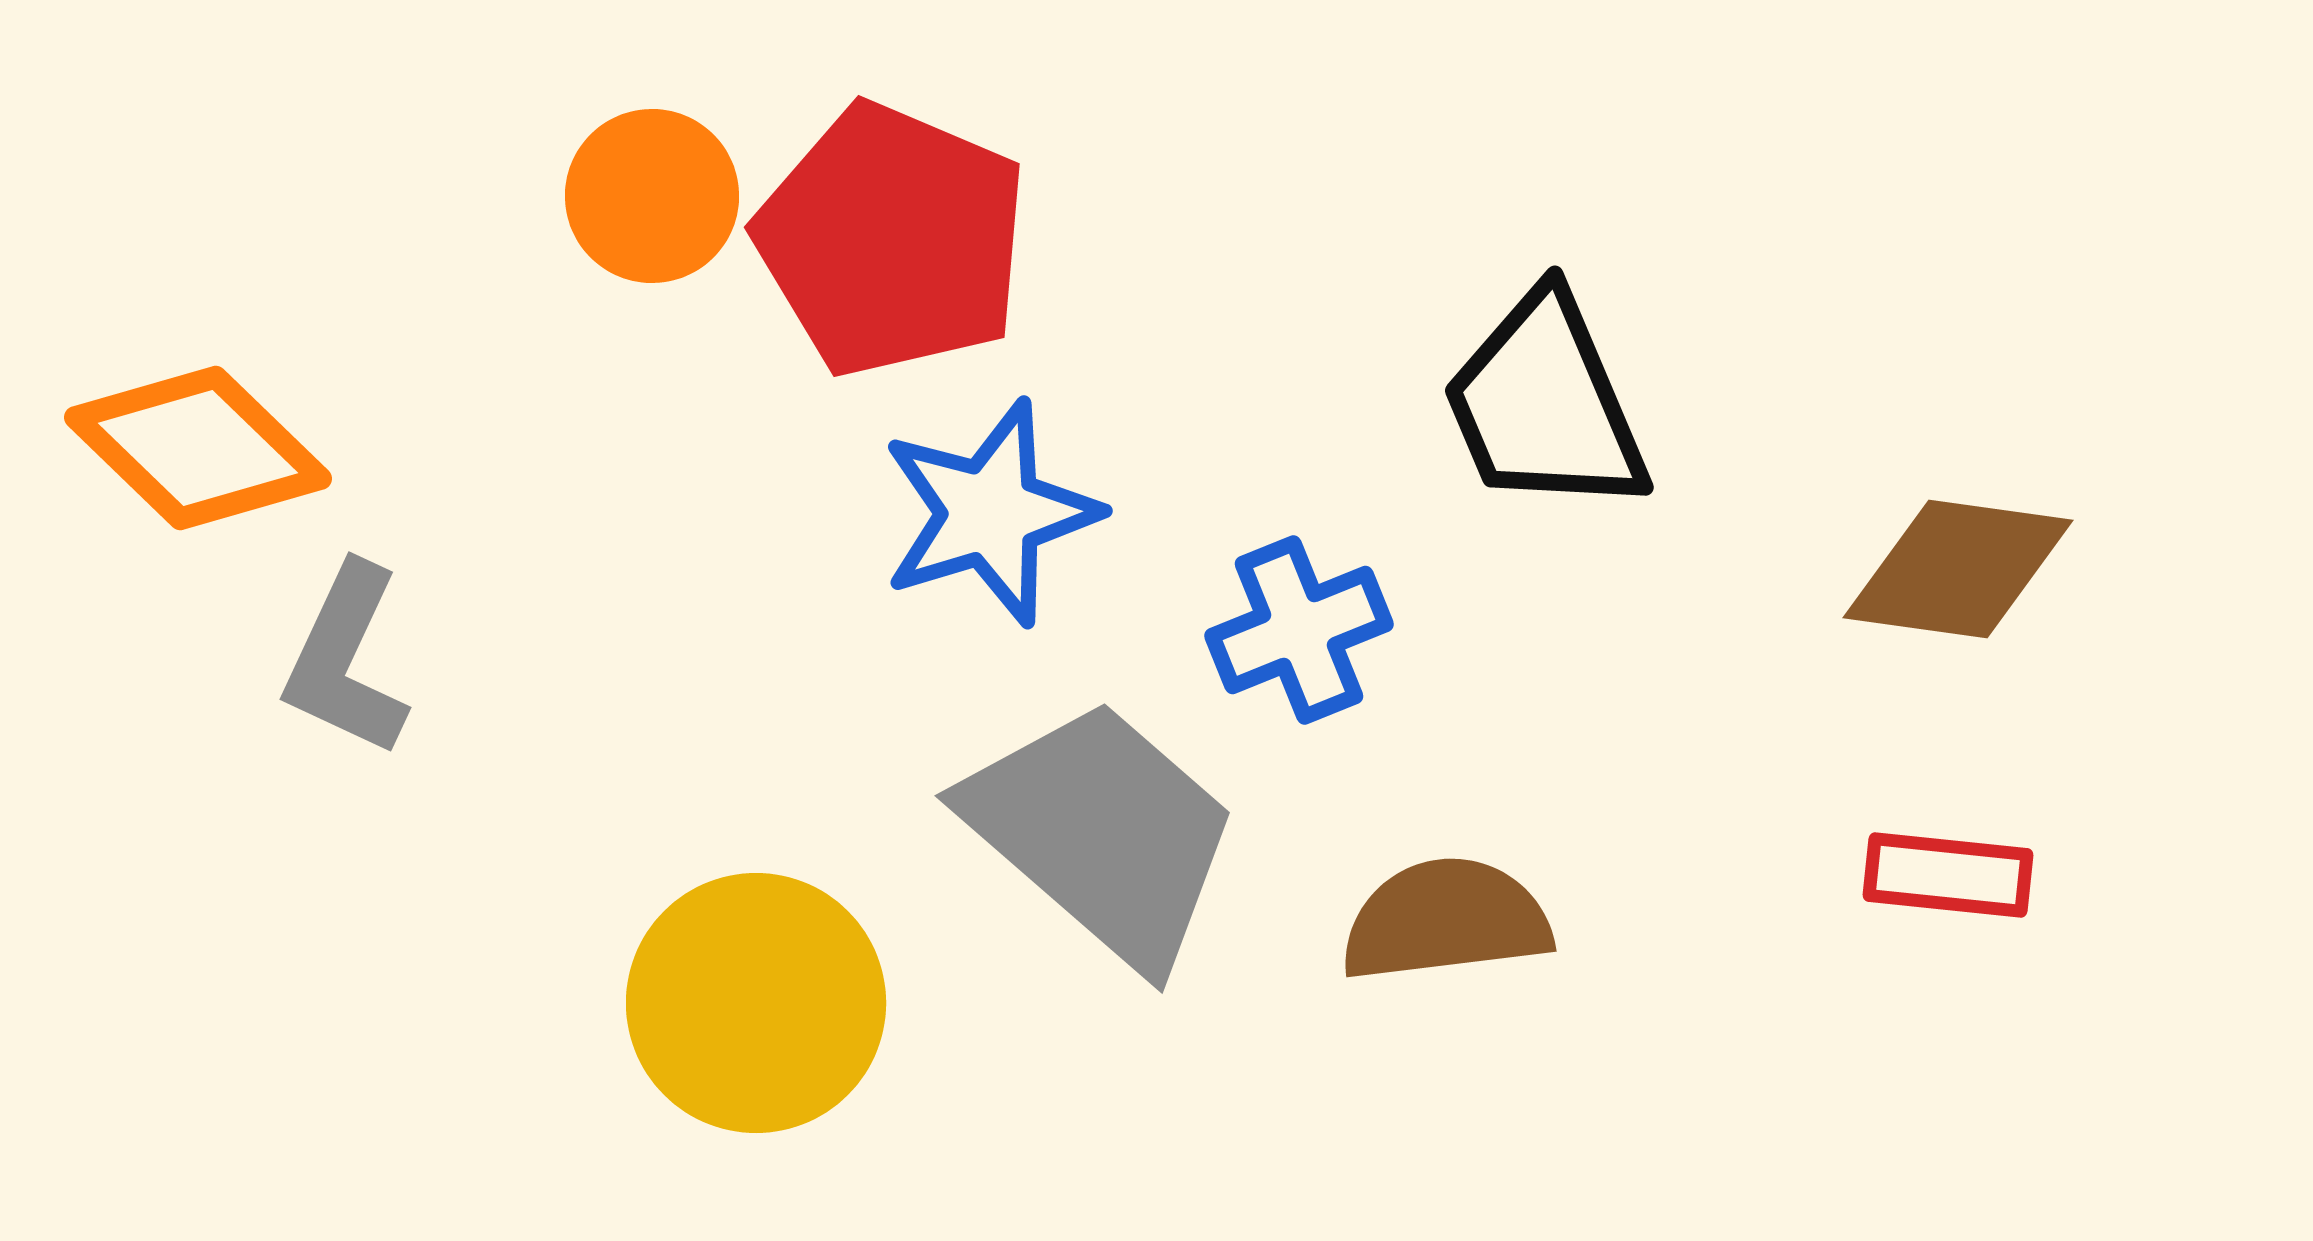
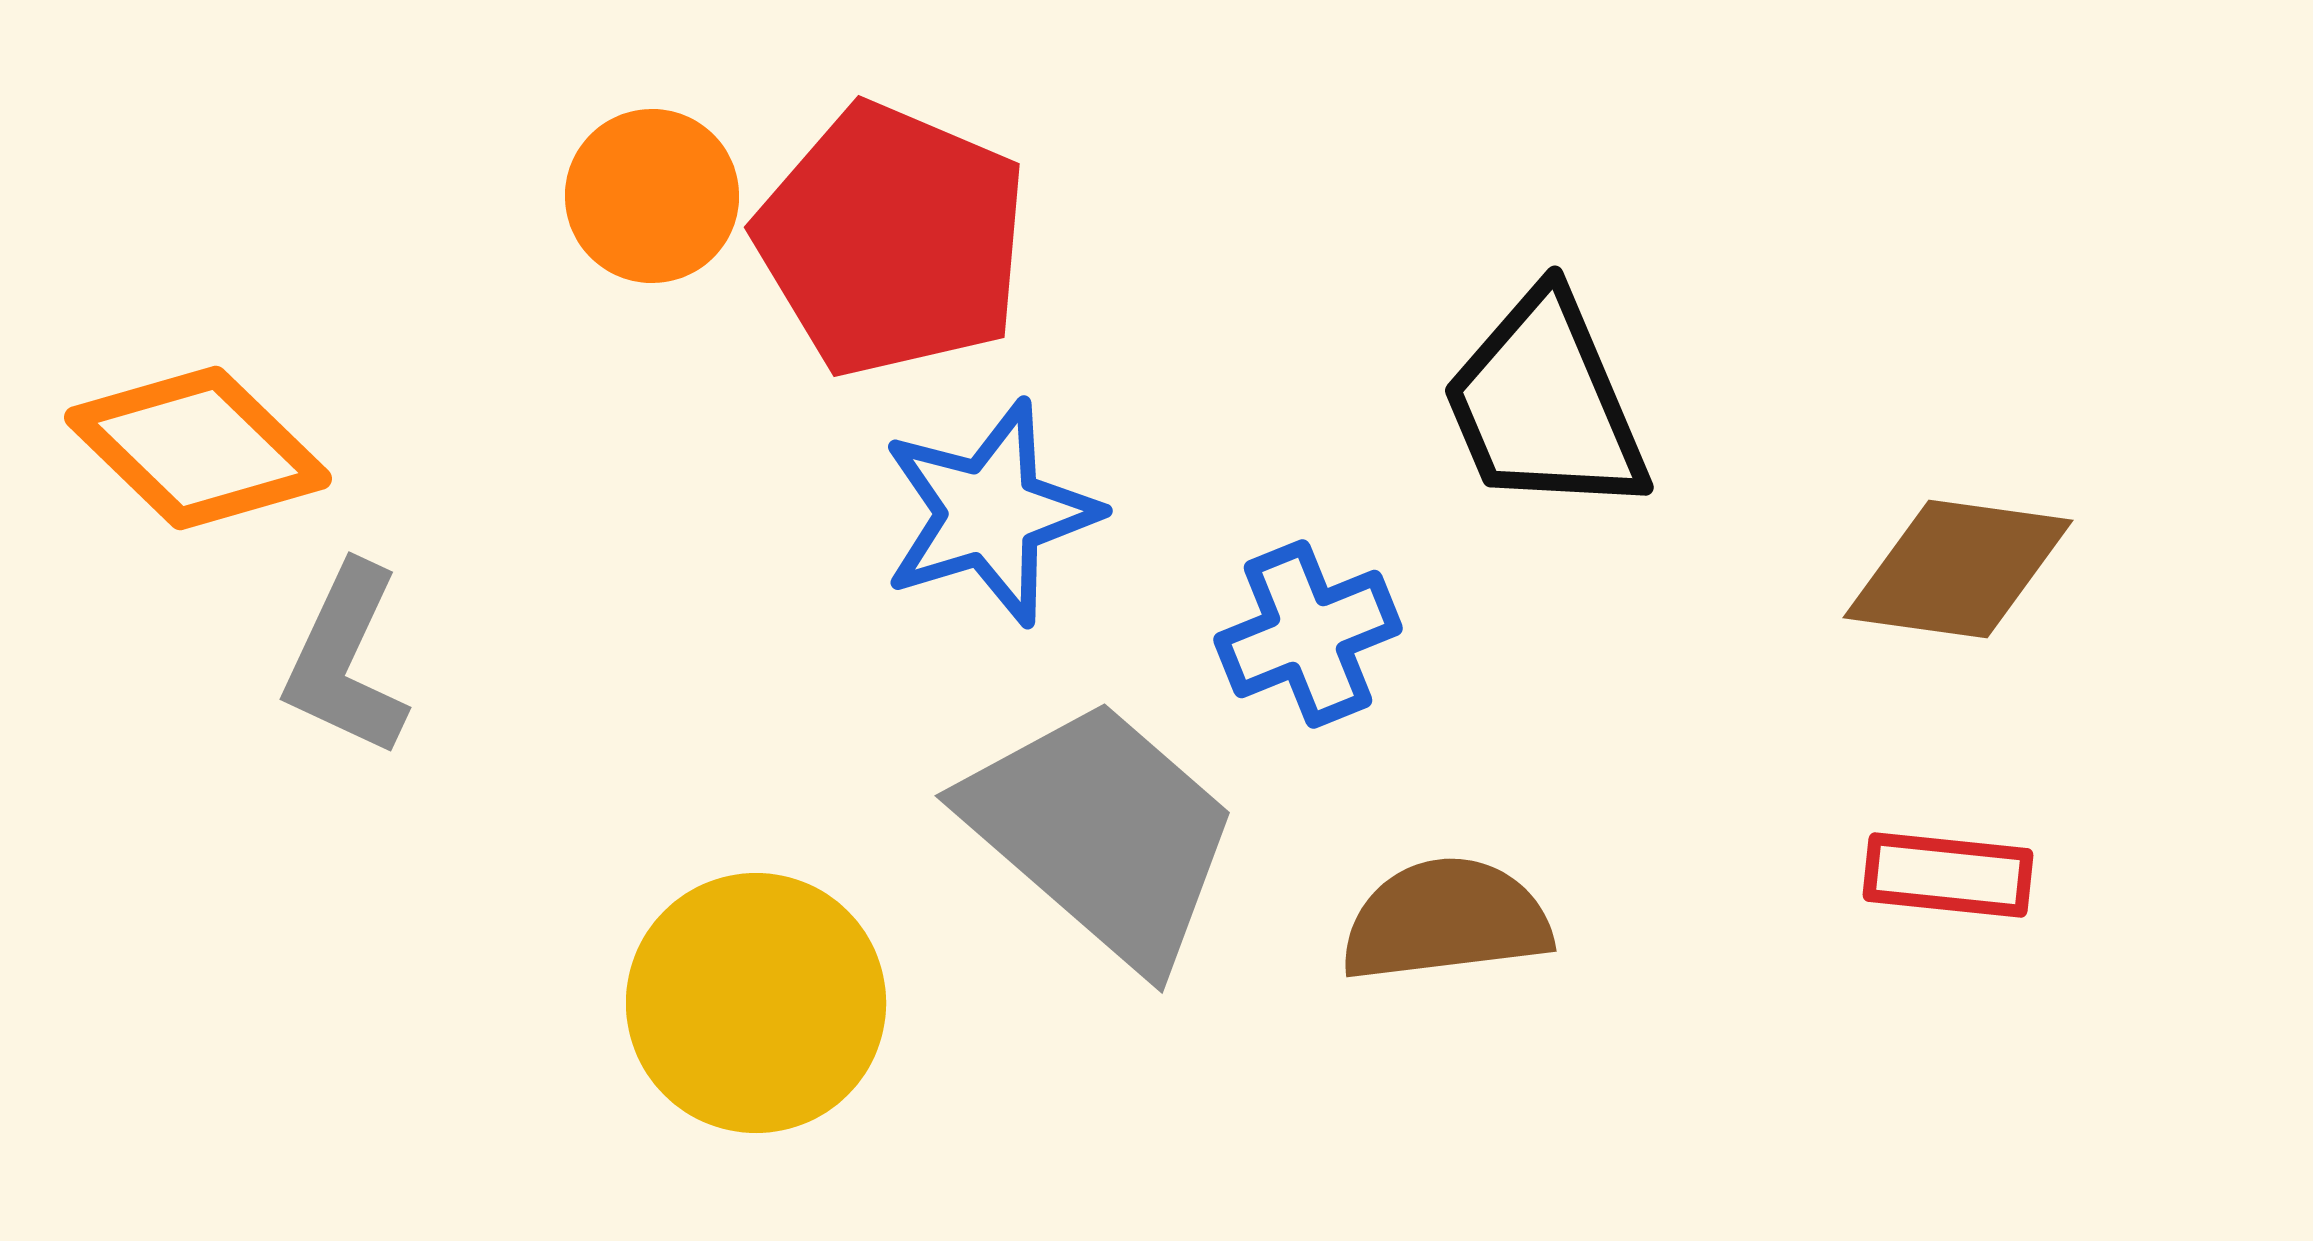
blue cross: moved 9 px right, 4 px down
